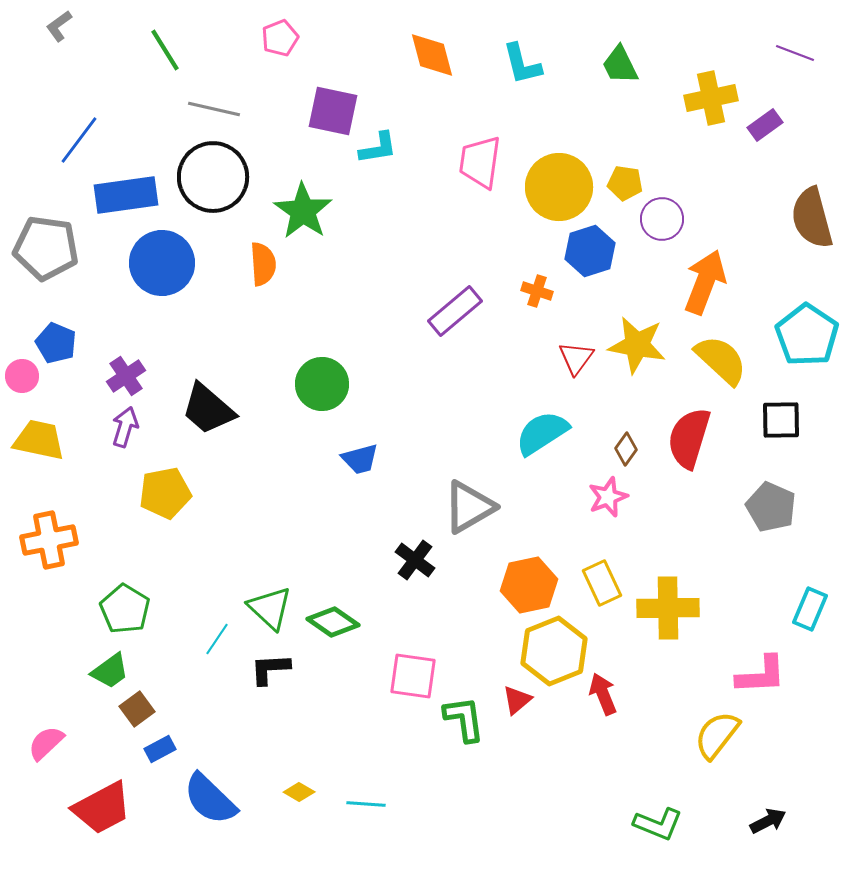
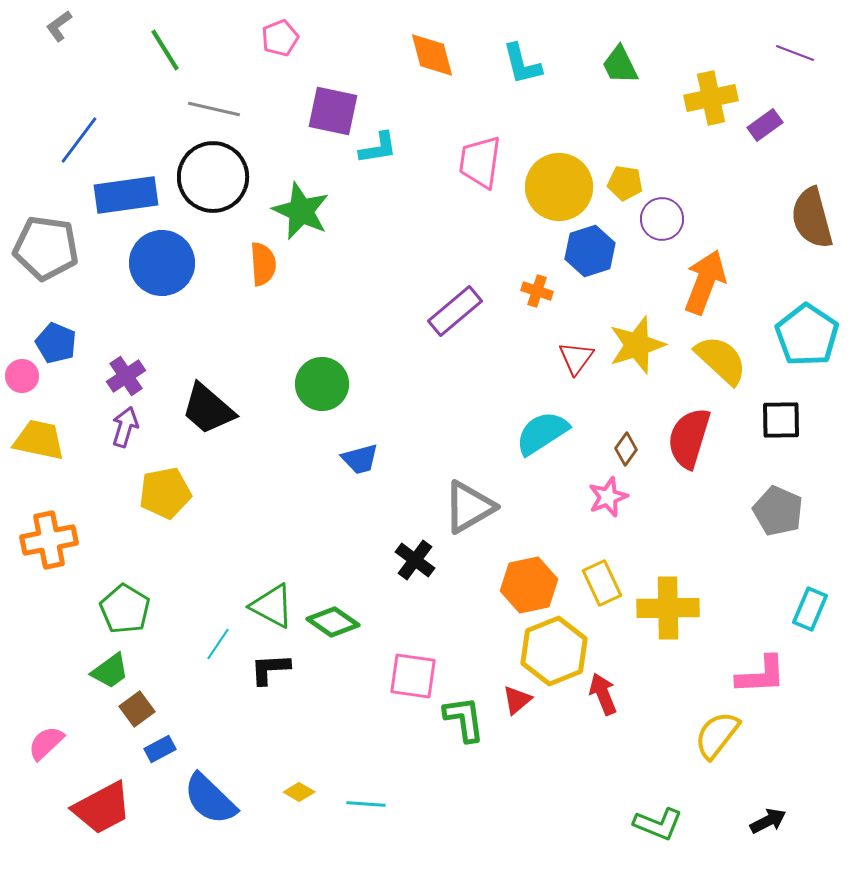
green star at (303, 211): moved 2 px left; rotated 10 degrees counterclockwise
yellow star at (637, 345): rotated 28 degrees counterclockwise
gray pentagon at (771, 507): moved 7 px right, 4 px down
green triangle at (270, 608): moved 2 px right, 2 px up; rotated 15 degrees counterclockwise
cyan line at (217, 639): moved 1 px right, 5 px down
